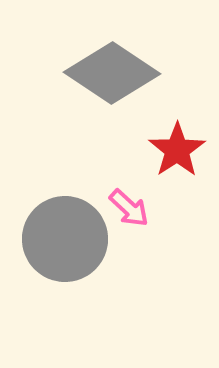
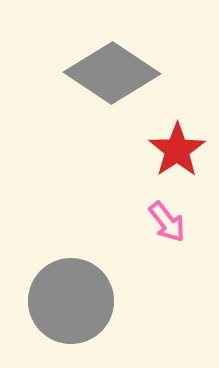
pink arrow: moved 38 px right, 14 px down; rotated 9 degrees clockwise
gray circle: moved 6 px right, 62 px down
